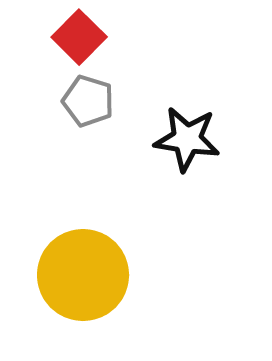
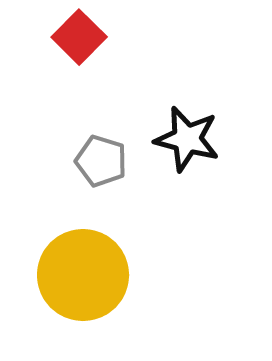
gray pentagon: moved 13 px right, 60 px down
black star: rotated 6 degrees clockwise
